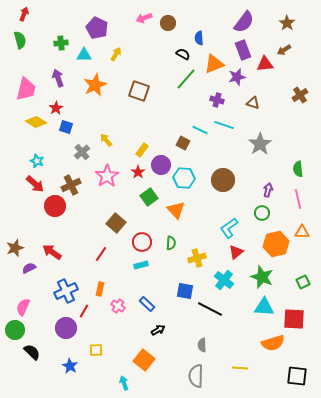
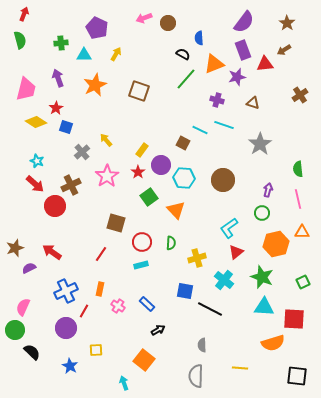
brown square at (116, 223): rotated 24 degrees counterclockwise
